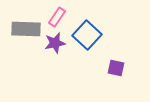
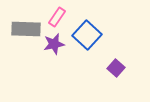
purple star: moved 1 px left, 1 px down
purple square: rotated 30 degrees clockwise
